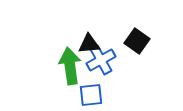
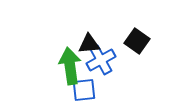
blue square: moved 7 px left, 5 px up
